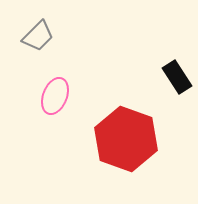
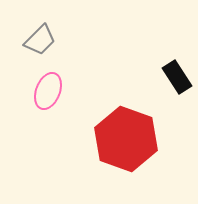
gray trapezoid: moved 2 px right, 4 px down
pink ellipse: moved 7 px left, 5 px up
